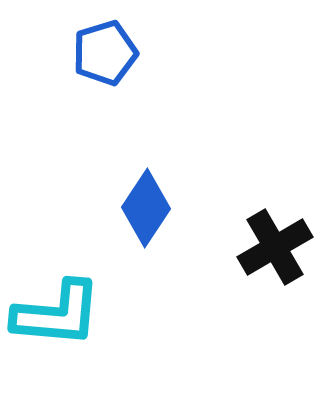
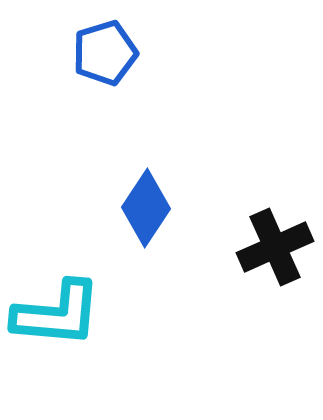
black cross: rotated 6 degrees clockwise
